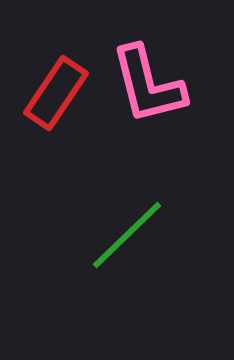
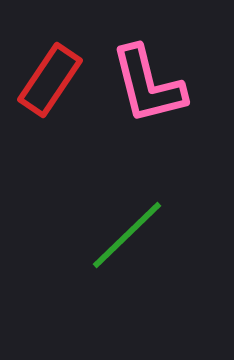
red rectangle: moved 6 px left, 13 px up
